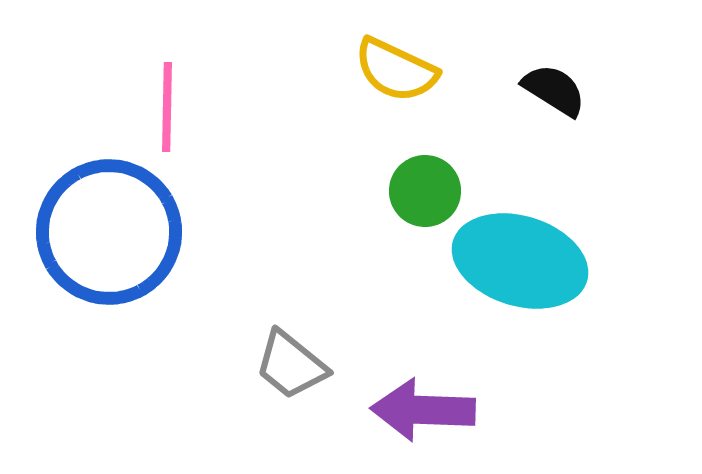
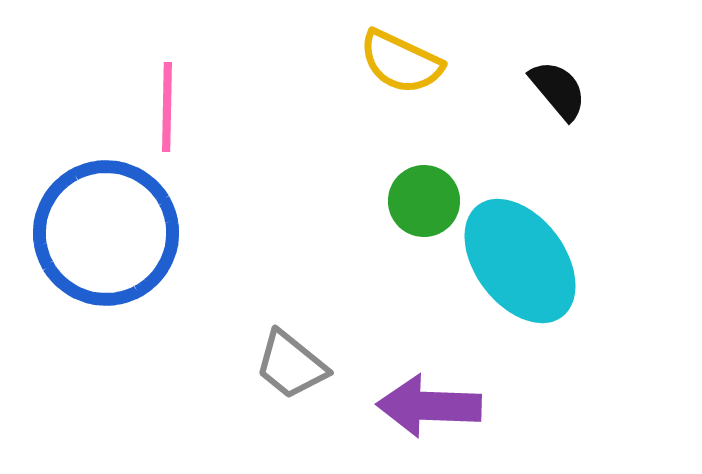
yellow semicircle: moved 5 px right, 8 px up
black semicircle: moved 4 px right; rotated 18 degrees clockwise
green circle: moved 1 px left, 10 px down
blue circle: moved 3 px left, 1 px down
cyan ellipse: rotated 36 degrees clockwise
purple arrow: moved 6 px right, 4 px up
